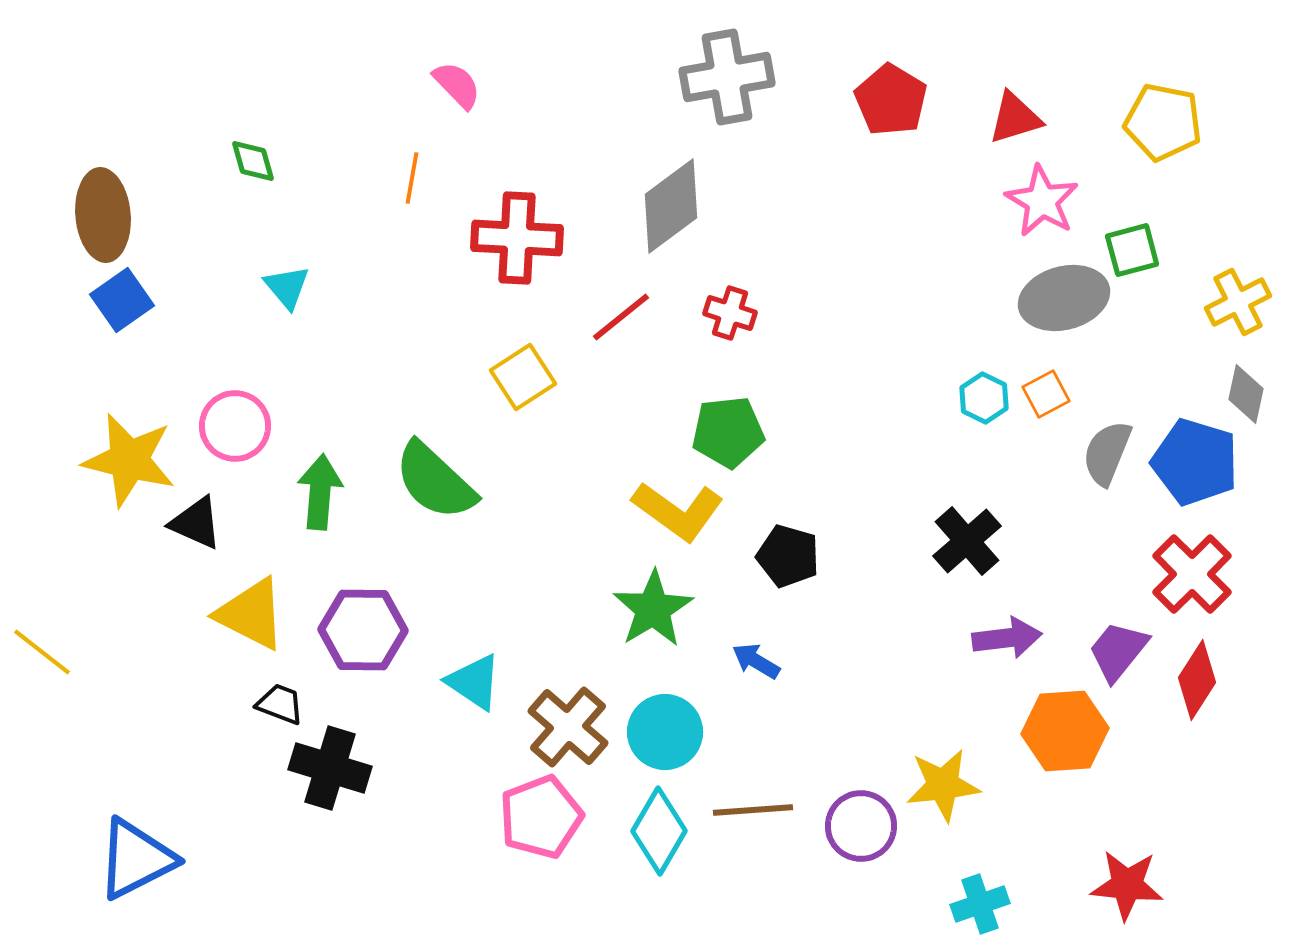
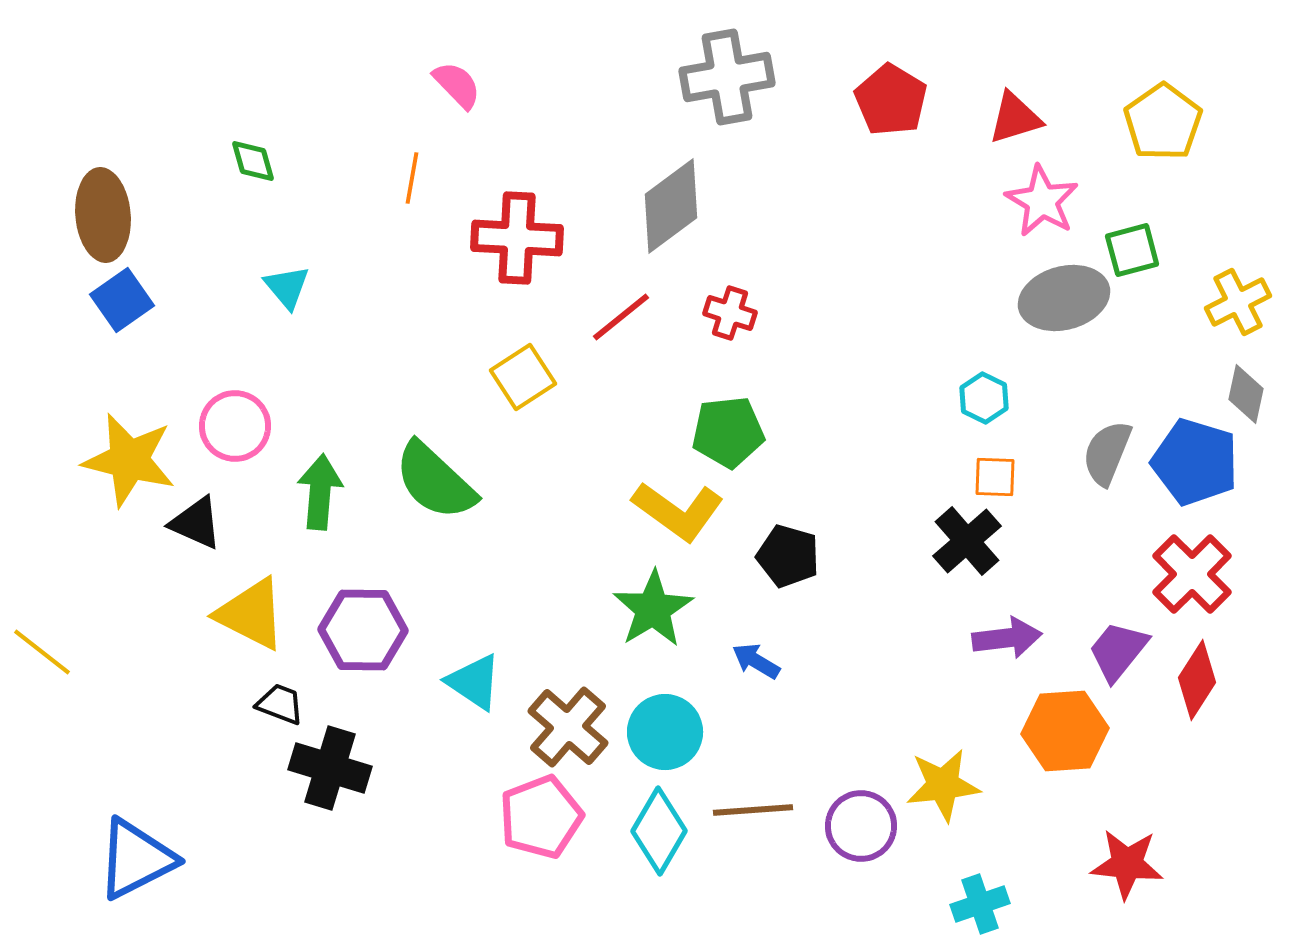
yellow pentagon at (1163, 122): rotated 26 degrees clockwise
orange square at (1046, 394): moved 51 px left, 83 px down; rotated 30 degrees clockwise
red star at (1127, 885): moved 21 px up
